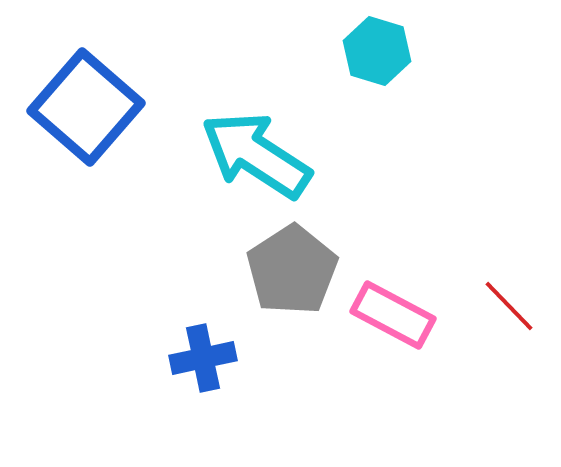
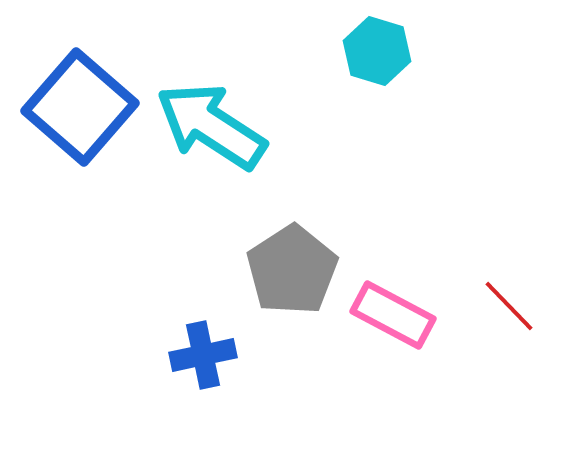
blue square: moved 6 px left
cyan arrow: moved 45 px left, 29 px up
blue cross: moved 3 px up
